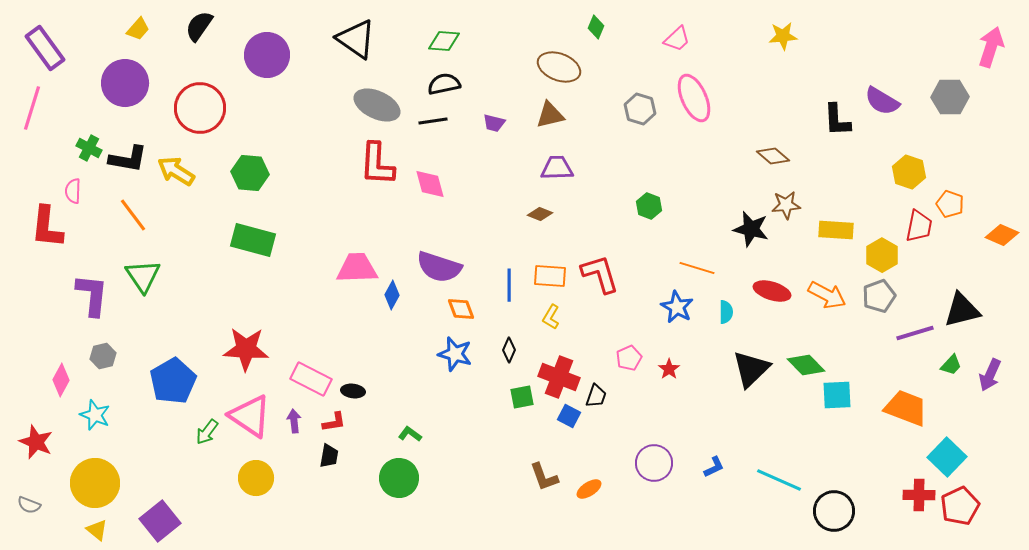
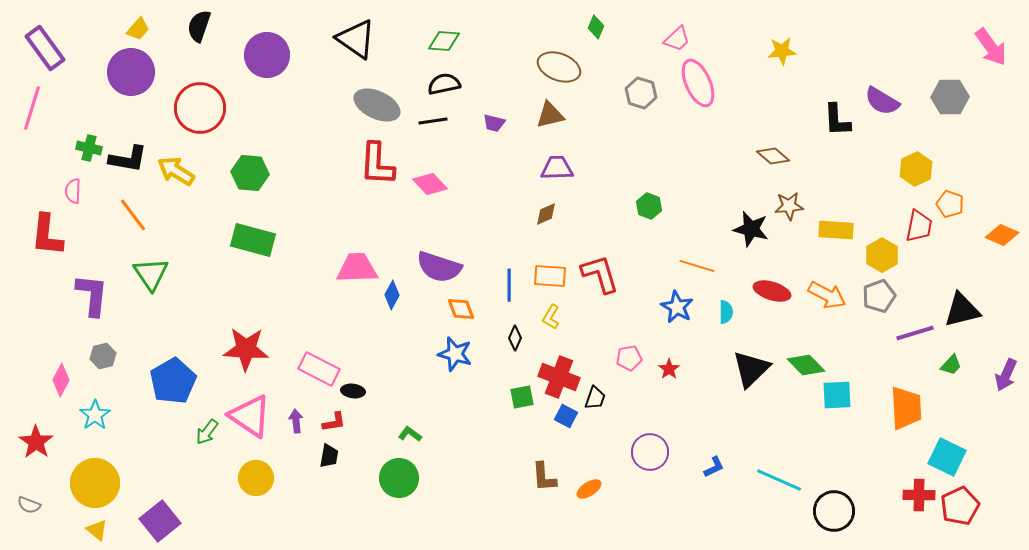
black semicircle at (199, 26): rotated 16 degrees counterclockwise
yellow star at (783, 36): moved 1 px left, 15 px down
pink arrow at (991, 47): rotated 126 degrees clockwise
purple circle at (125, 83): moved 6 px right, 11 px up
pink ellipse at (694, 98): moved 4 px right, 15 px up
gray hexagon at (640, 109): moved 1 px right, 16 px up
green cross at (89, 148): rotated 15 degrees counterclockwise
yellow hexagon at (909, 172): moved 7 px right, 3 px up; rotated 16 degrees clockwise
pink diamond at (430, 184): rotated 28 degrees counterclockwise
brown star at (786, 205): moved 3 px right, 1 px down
brown diamond at (540, 214): moved 6 px right; rotated 45 degrees counterclockwise
red L-shape at (47, 227): moved 8 px down
orange line at (697, 268): moved 2 px up
green triangle at (143, 276): moved 8 px right, 2 px up
black diamond at (509, 350): moved 6 px right, 12 px up
pink pentagon at (629, 358): rotated 15 degrees clockwise
purple arrow at (990, 375): moved 16 px right
pink rectangle at (311, 379): moved 8 px right, 10 px up
black trapezoid at (596, 396): moved 1 px left, 2 px down
orange trapezoid at (906, 408): rotated 66 degrees clockwise
cyan star at (95, 415): rotated 16 degrees clockwise
blue square at (569, 416): moved 3 px left
purple arrow at (294, 421): moved 2 px right
red star at (36, 442): rotated 12 degrees clockwise
cyan square at (947, 457): rotated 18 degrees counterclockwise
purple circle at (654, 463): moved 4 px left, 11 px up
brown L-shape at (544, 477): rotated 16 degrees clockwise
